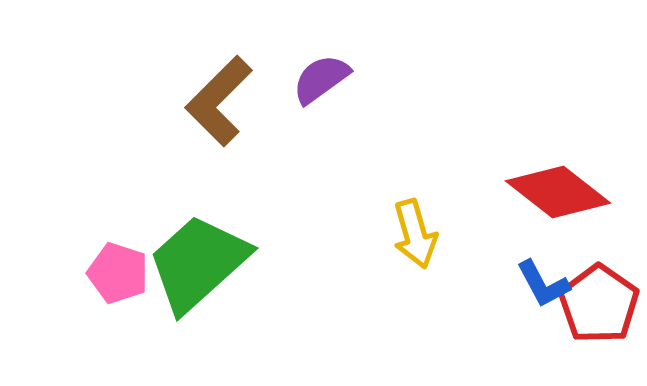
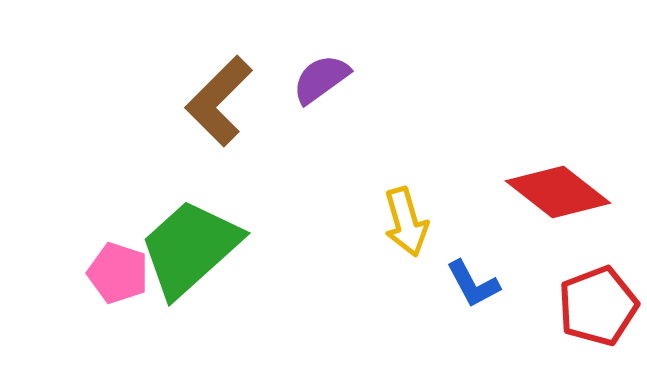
yellow arrow: moved 9 px left, 12 px up
green trapezoid: moved 8 px left, 15 px up
blue L-shape: moved 70 px left
red pentagon: moved 1 px left, 2 px down; rotated 16 degrees clockwise
